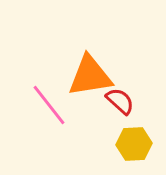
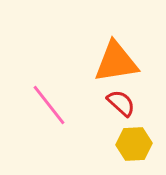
orange triangle: moved 26 px right, 14 px up
red semicircle: moved 1 px right, 2 px down
